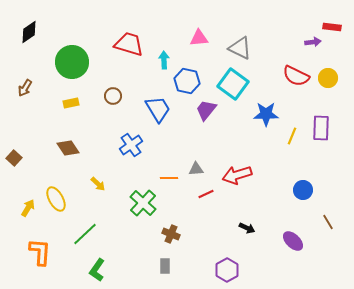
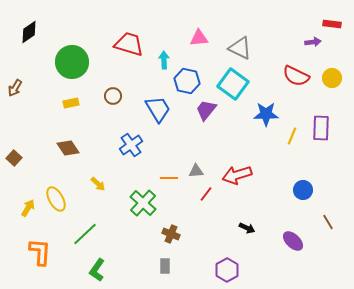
red rectangle at (332, 27): moved 3 px up
yellow circle at (328, 78): moved 4 px right
brown arrow at (25, 88): moved 10 px left
gray triangle at (196, 169): moved 2 px down
red line at (206, 194): rotated 28 degrees counterclockwise
